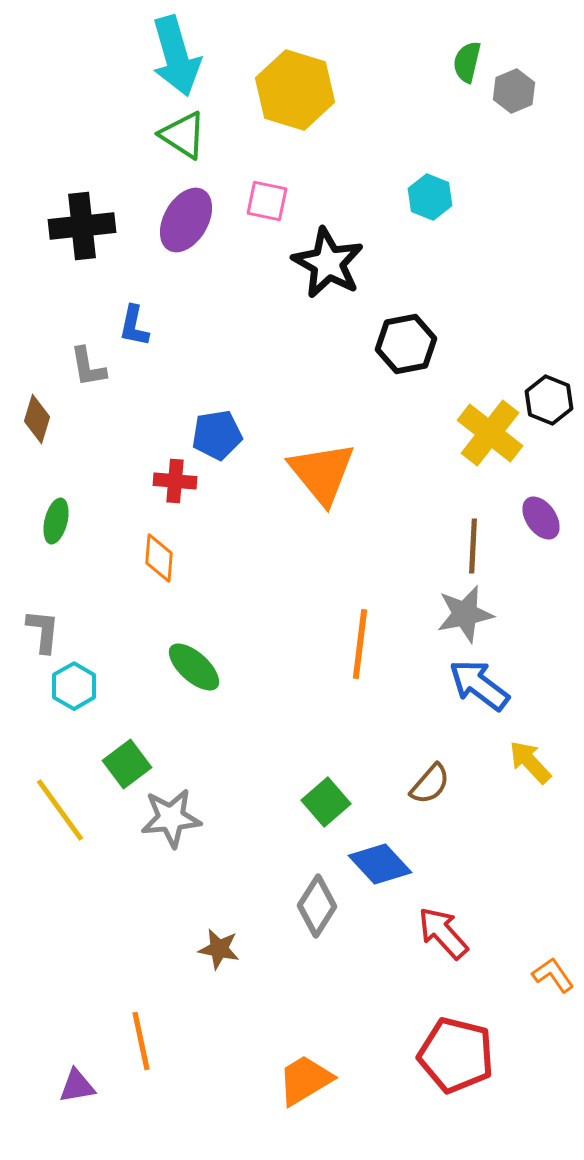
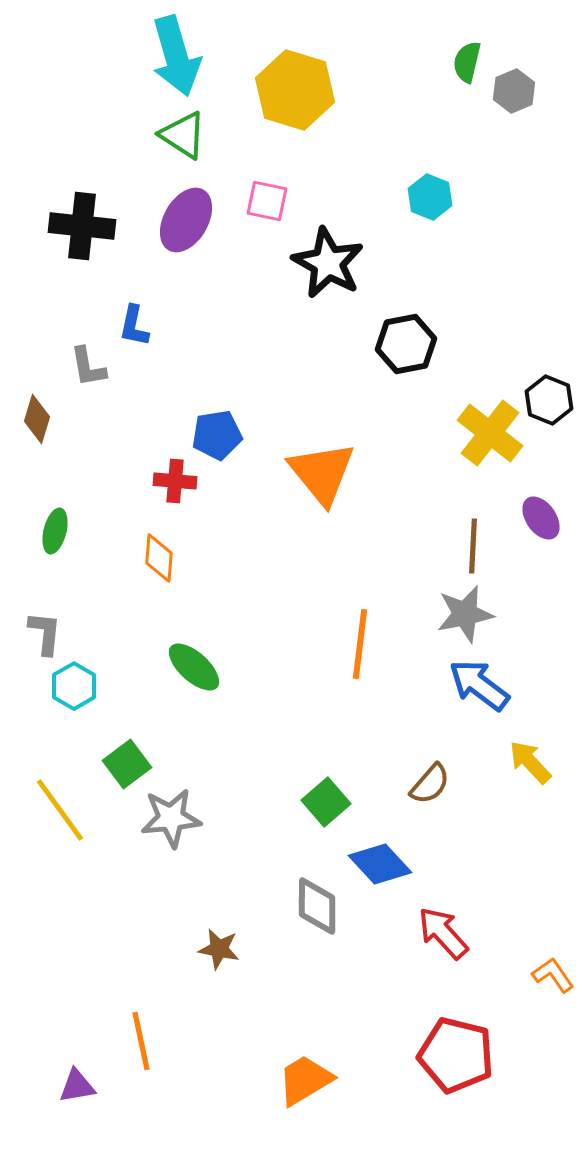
black cross at (82, 226): rotated 12 degrees clockwise
green ellipse at (56, 521): moved 1 px left, 10 px down
gray L-shape at (43, 631): moved 2 px right, 2 px down
gray diamond at (317, 906): rotated 32 degrees counterclockwise
